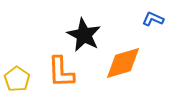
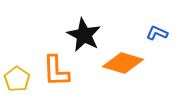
blue L-shape: moved 4 px right, 14 px down
orange diamond: rotated 33 degrees clockwise
orange L-shape: moved 5 px left, 1 px up
